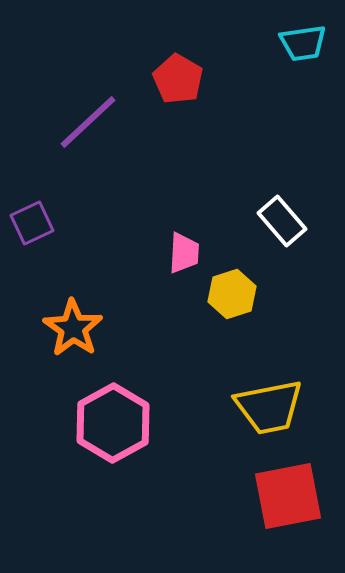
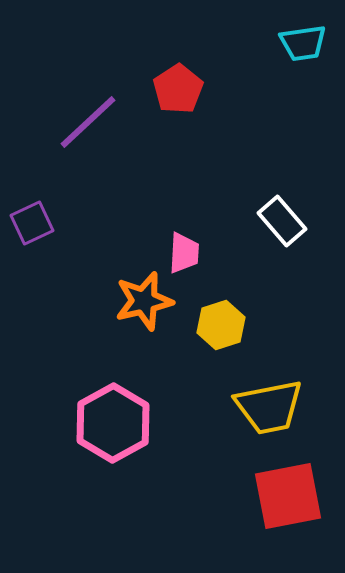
red pentagon: moved 10 px down; rotated 9 degrees clockwise
yellow hexagon: moved 11 px left, 31 px down
orange star: moved 71 px right, 27 px up; rotated 24 degrees clockwise
